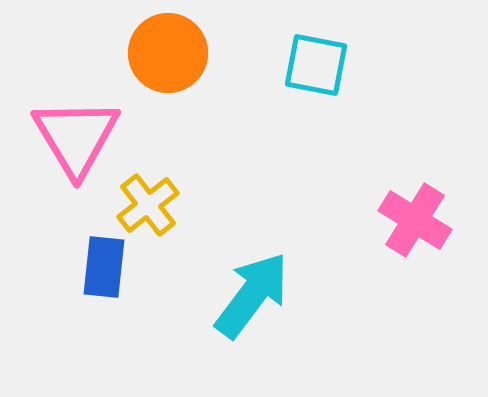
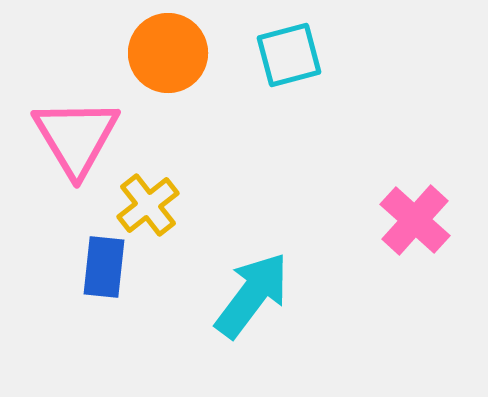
cyan square: moved 27 px left, 10 px up; rotated 26 degrees counterclockwise
pink cross: rotated 10 degrees clockwise
